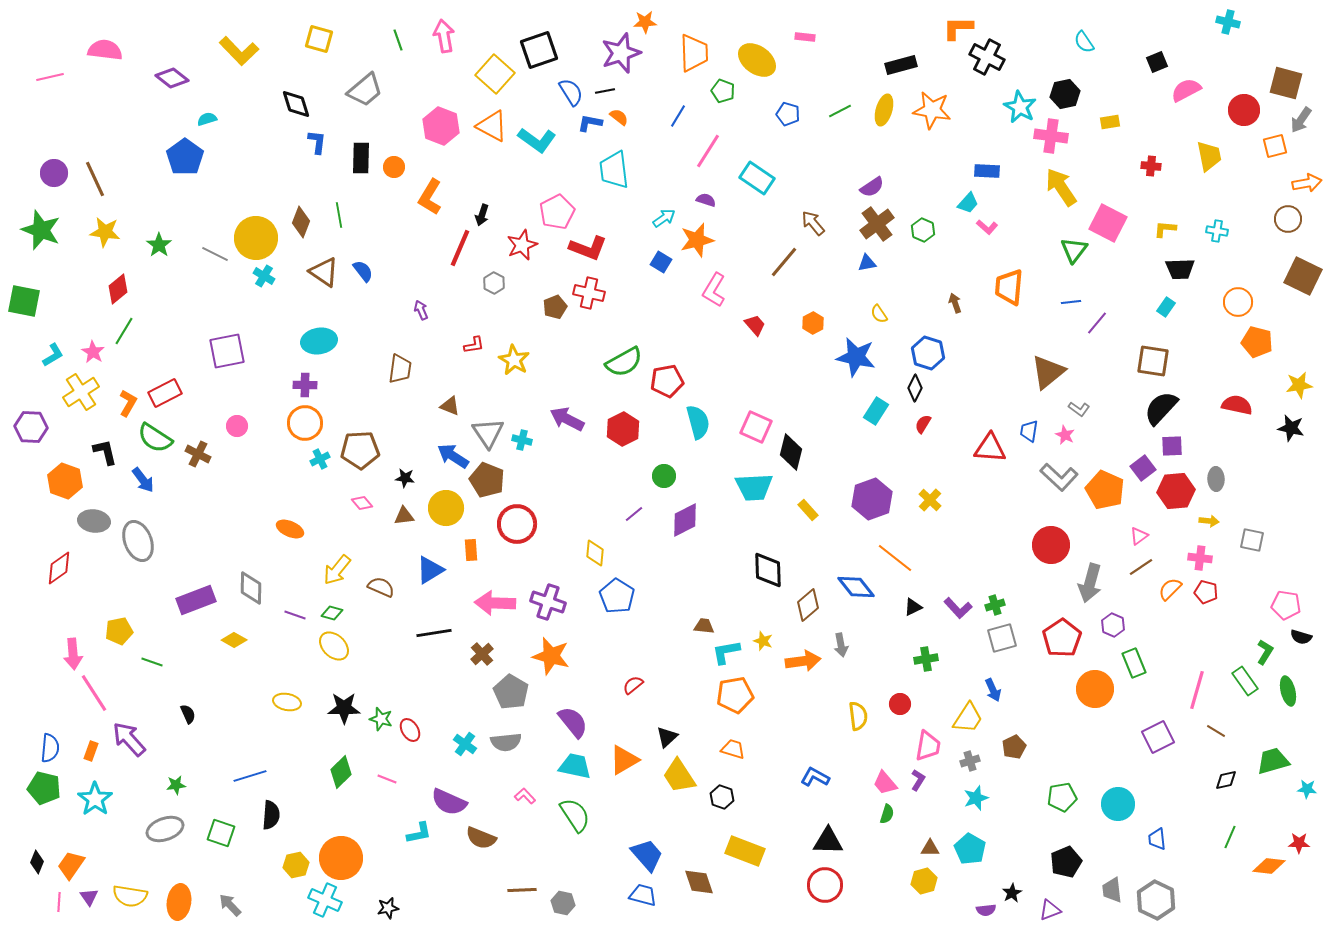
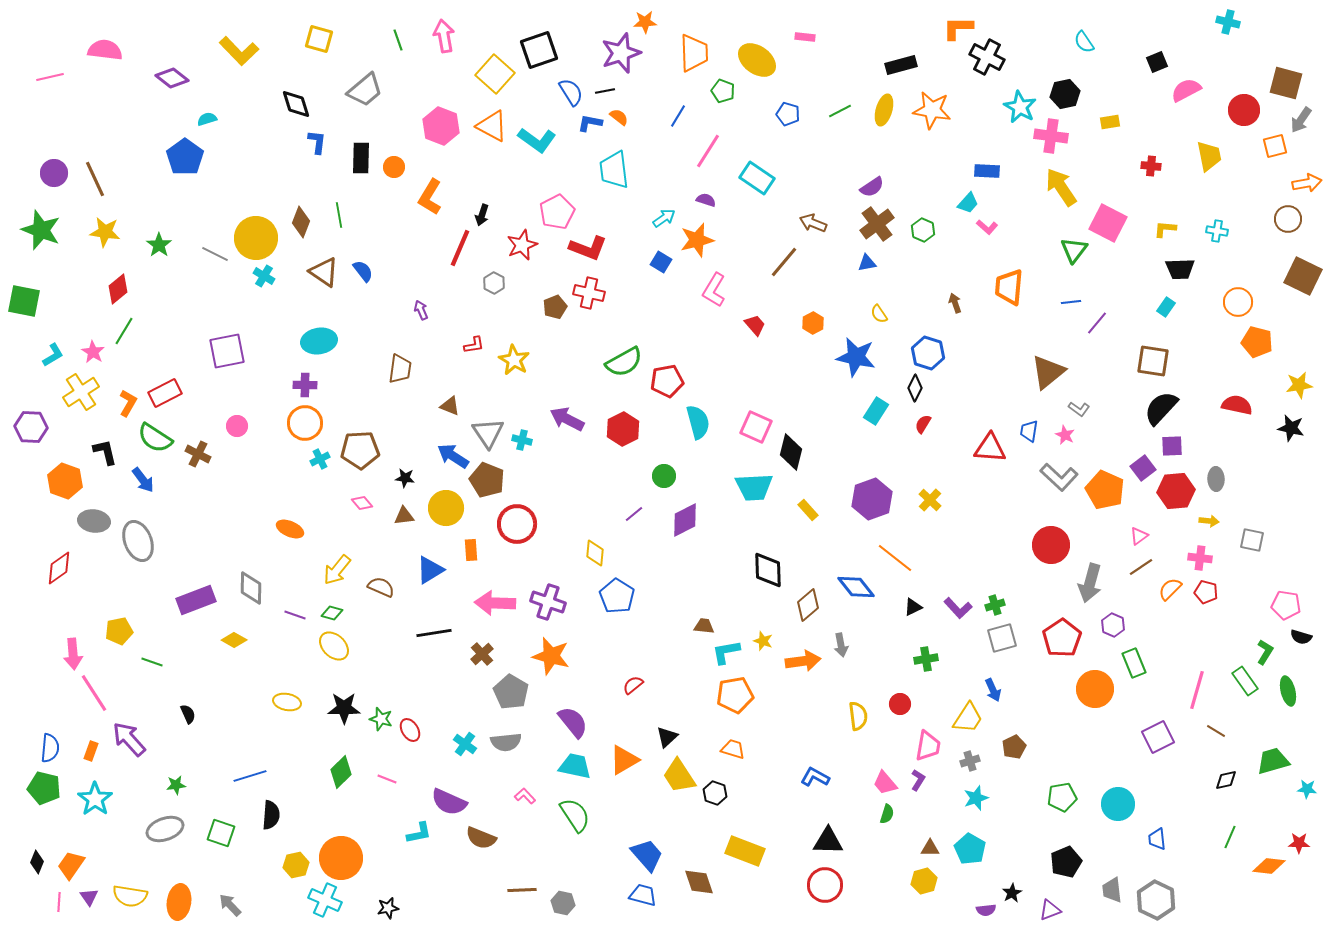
brown arrow at (813, 223): rotated 28 degrees counterclockwise
black hexagon at (722, 797): moved 7 px left, 4 px up
